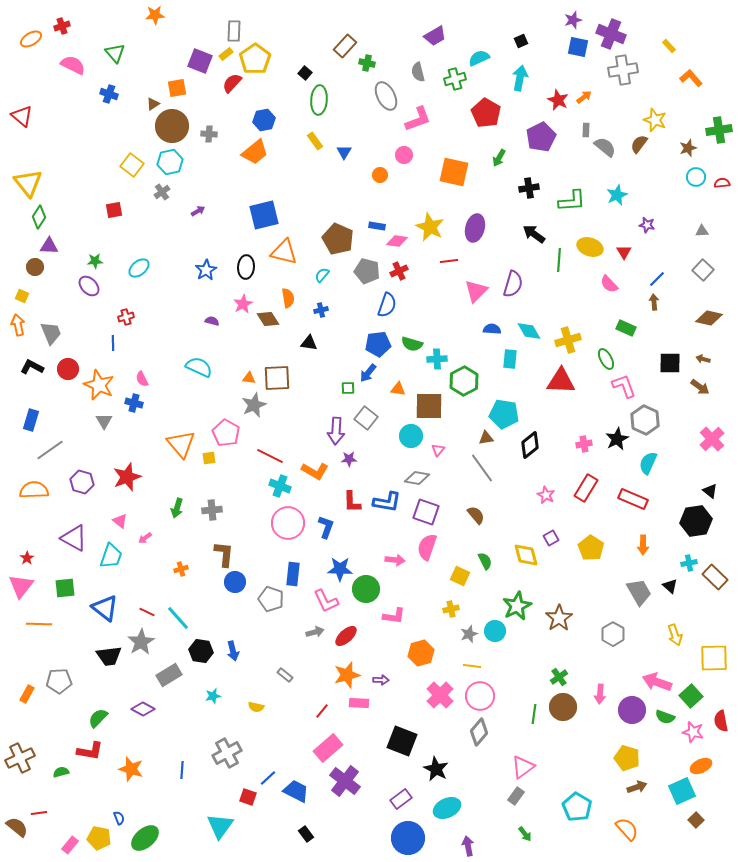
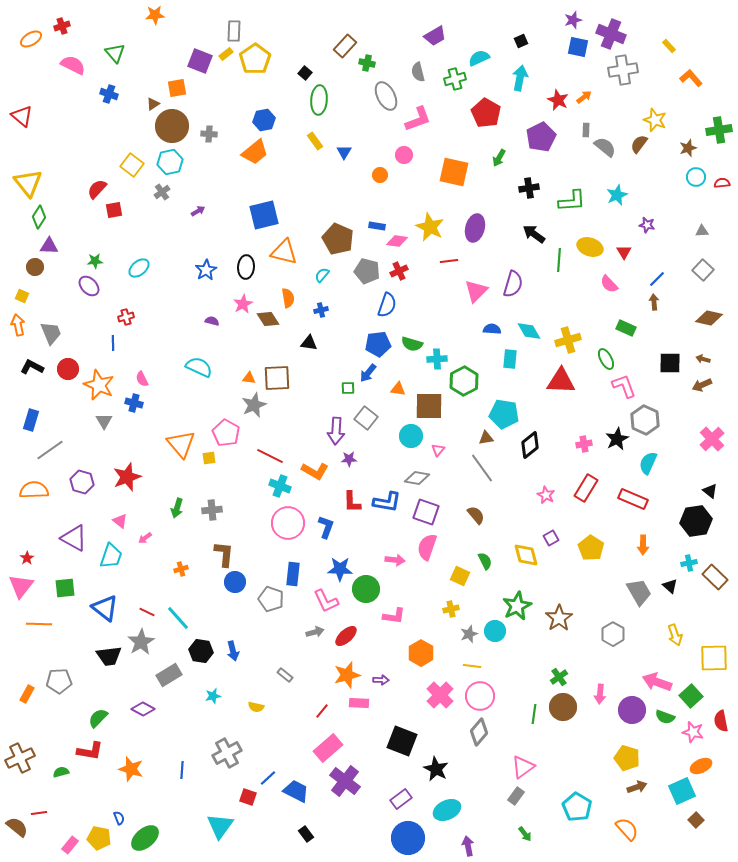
red semicircle at (232, 83): moved 135 px left, 106 px down
brown arrow at (700, 387): moved 2 px right, 2 px up; rotated 120 degrees clockwise
orange hexagon at (421, 653): rotated 15 degrees counterclockwise
cyan ellipse at (447, 808): moved 2 px down
